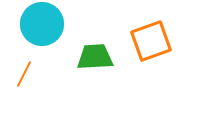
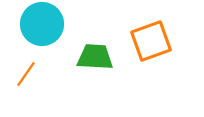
green trapezoid: rotated 6 degrees clockwise
orange line: moved 2 px right; rotated 8 degrees clockwise
